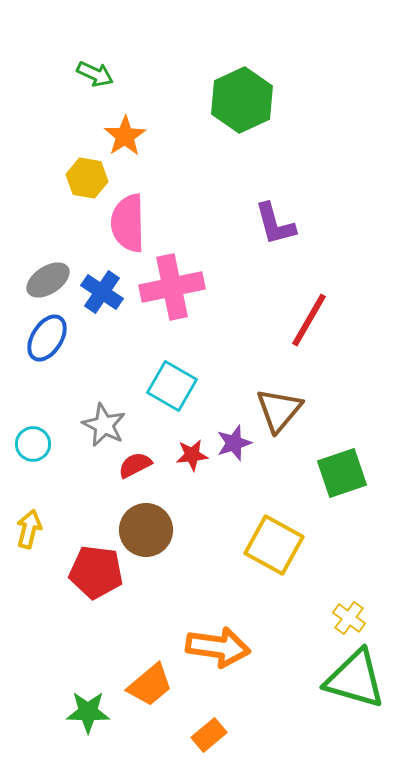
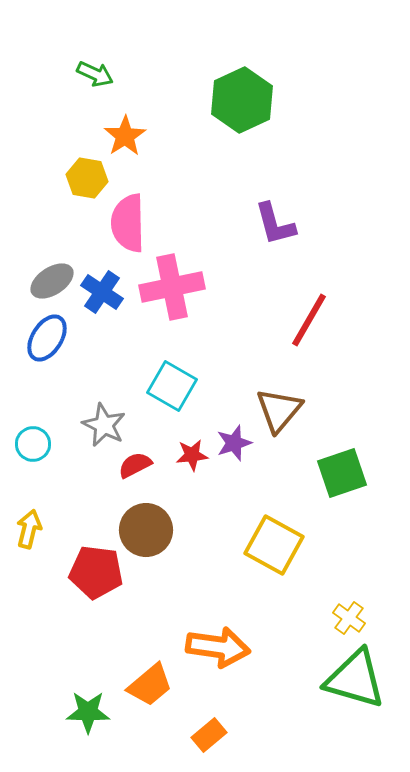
gray ellipse: moved 4 px right, 1 px down
